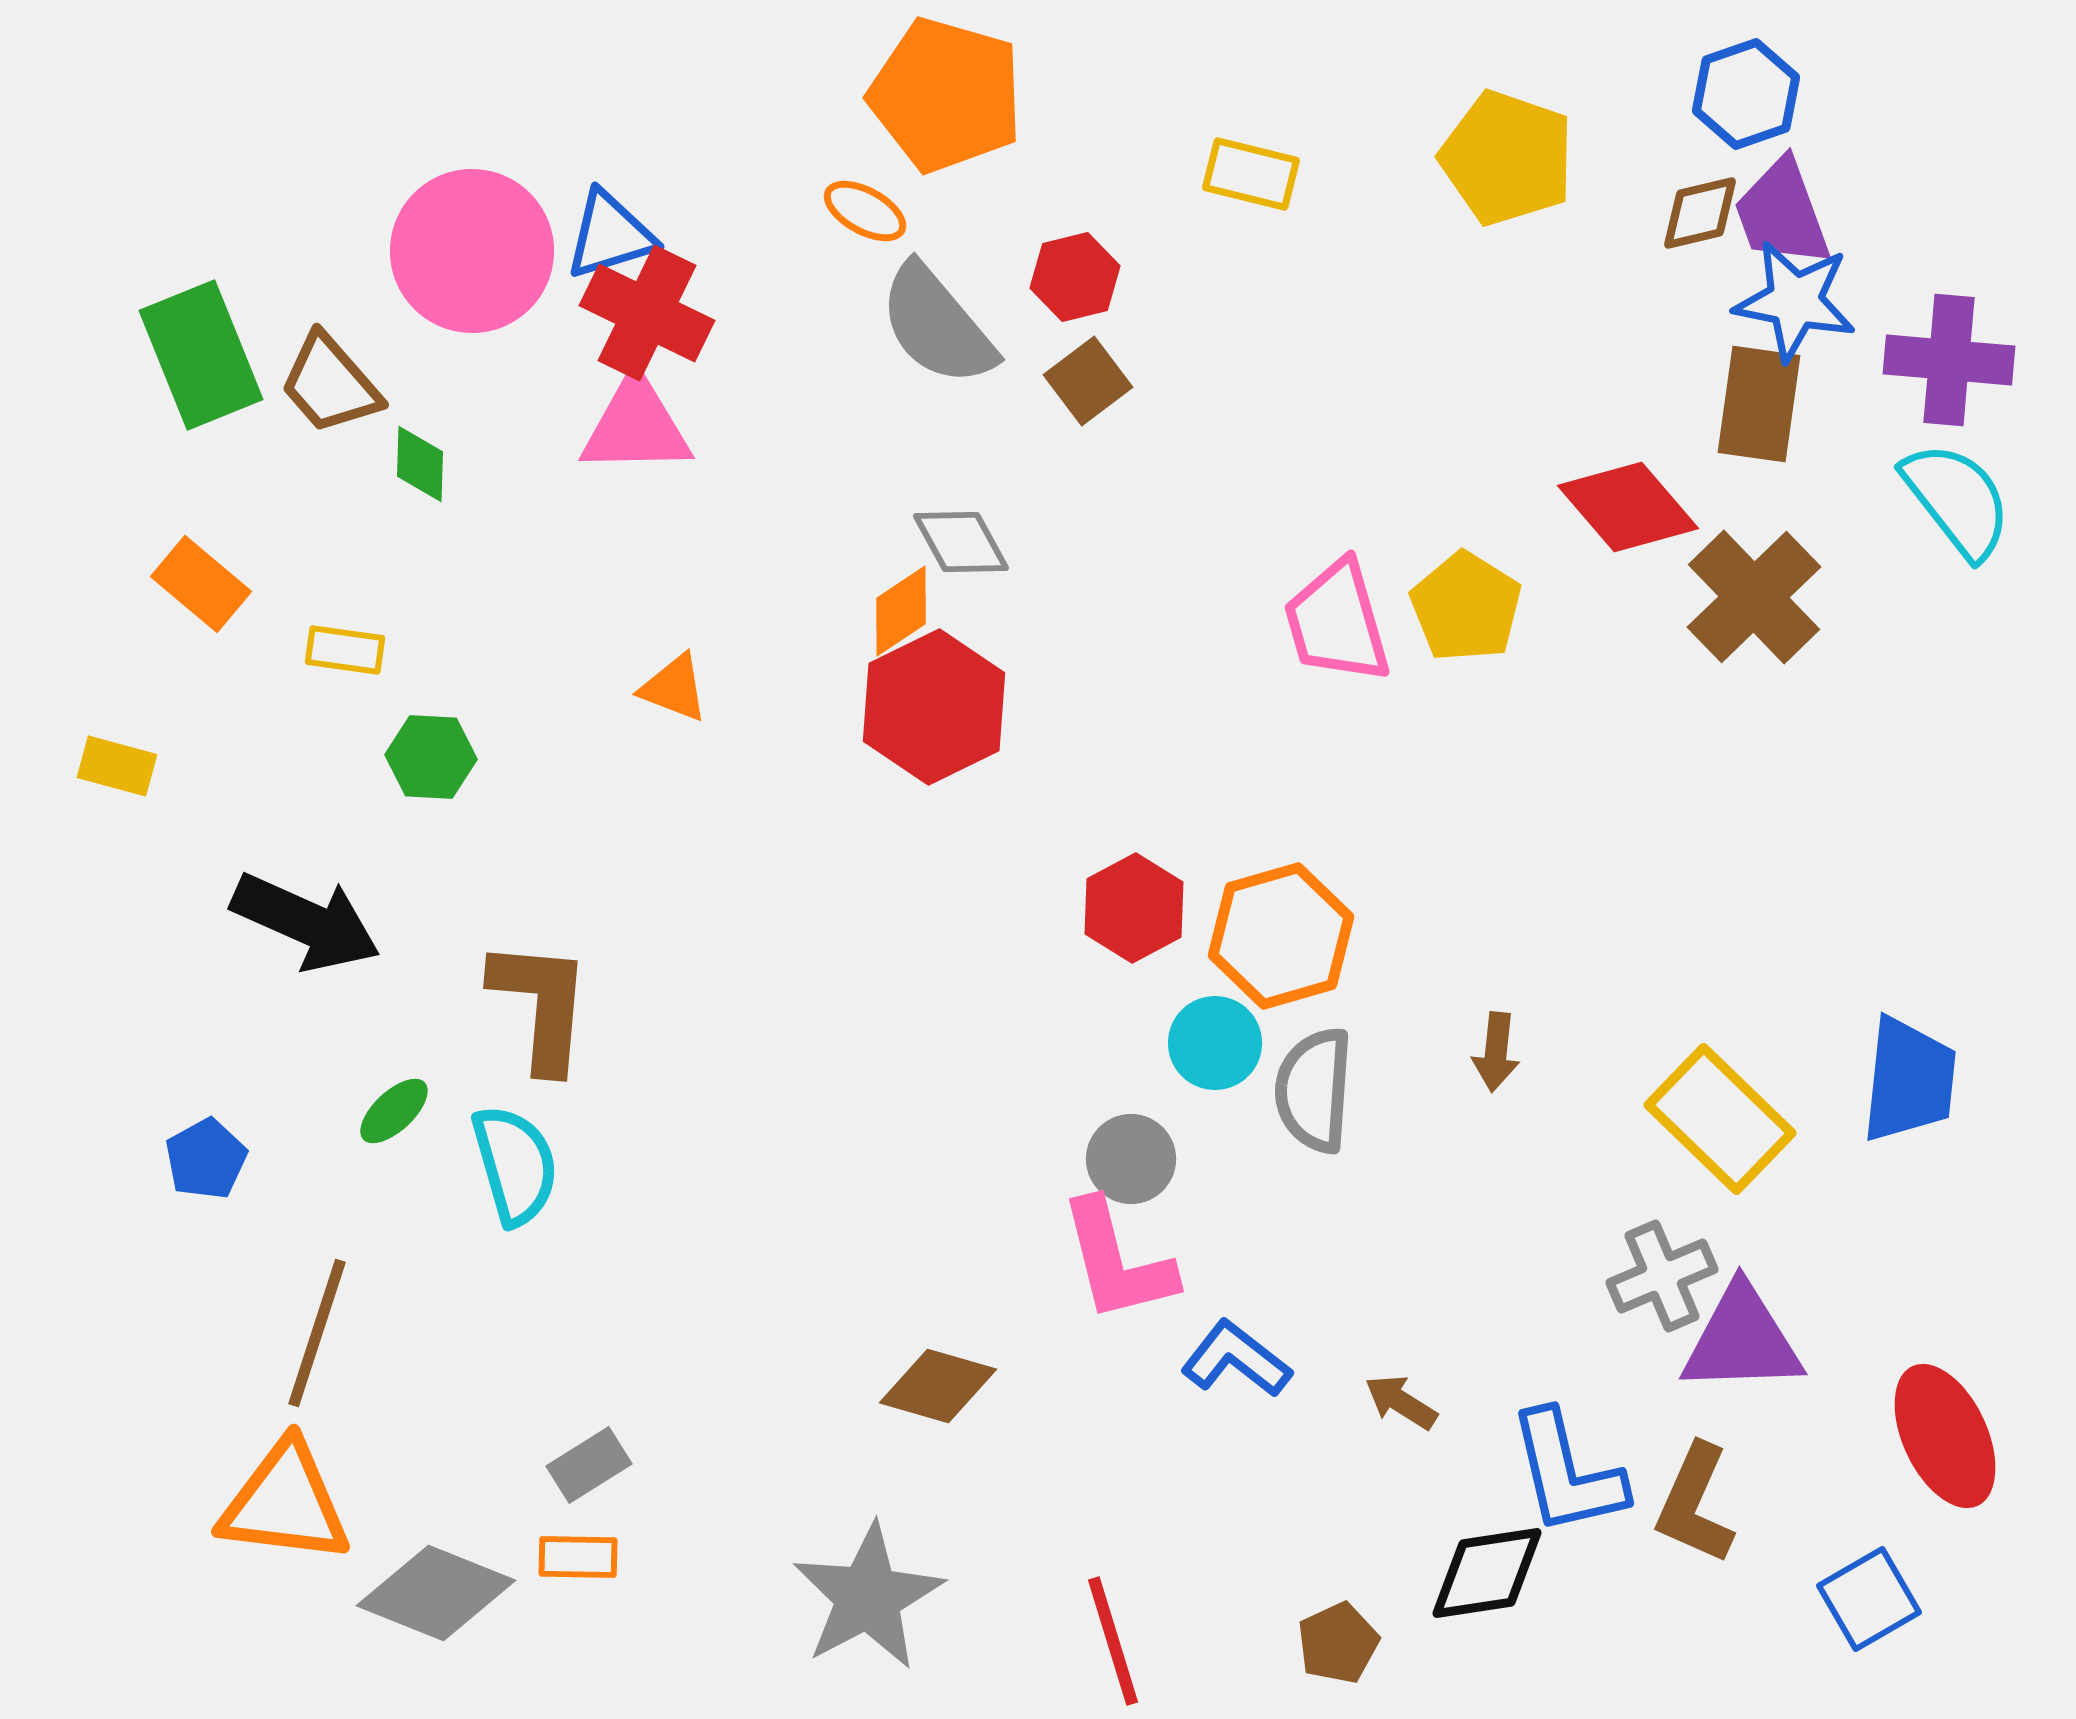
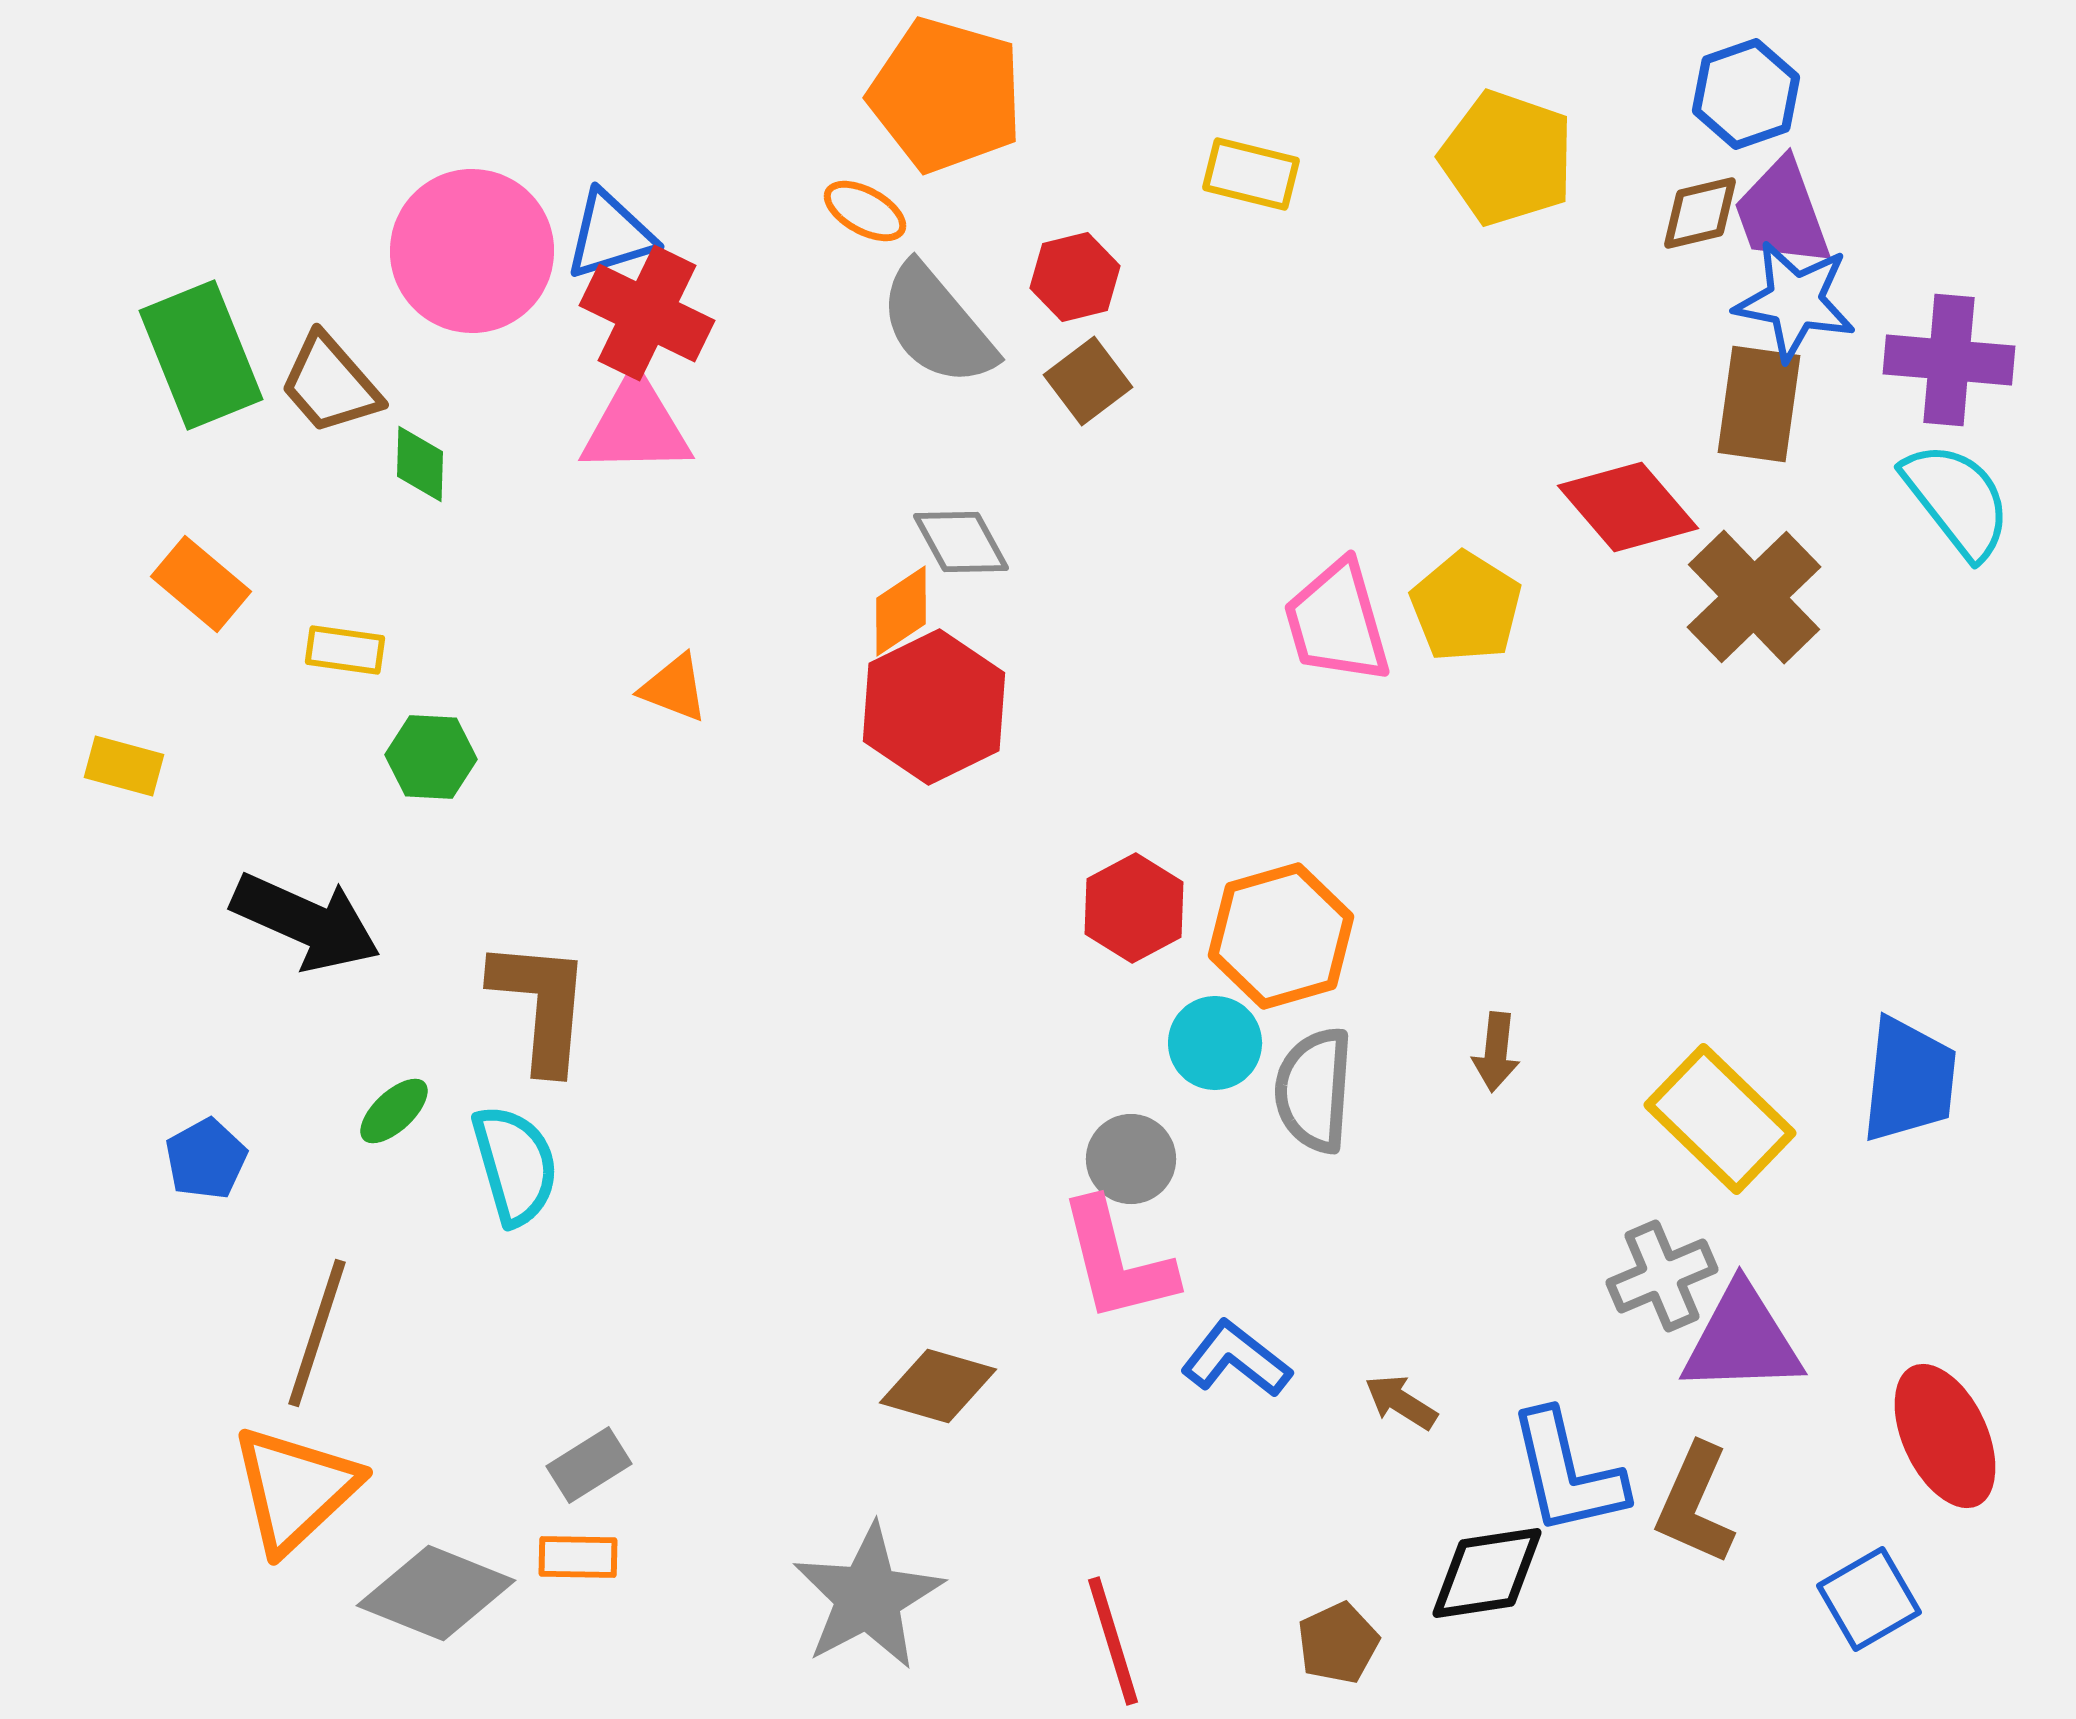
yellow rectangle at (117, 766): moved 7 px right
orange triangle at (285, 1503): moved 10 px right, 14 px up; rotated 50 degrees counterclockwise
